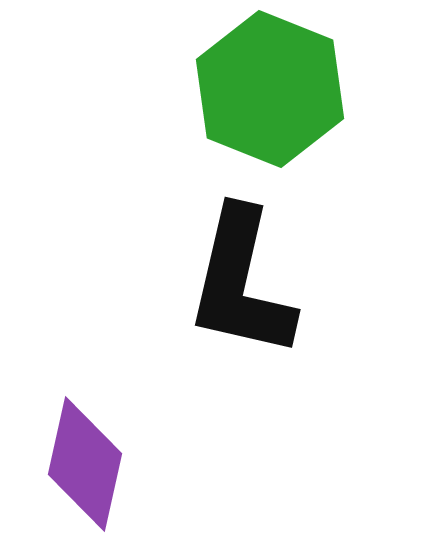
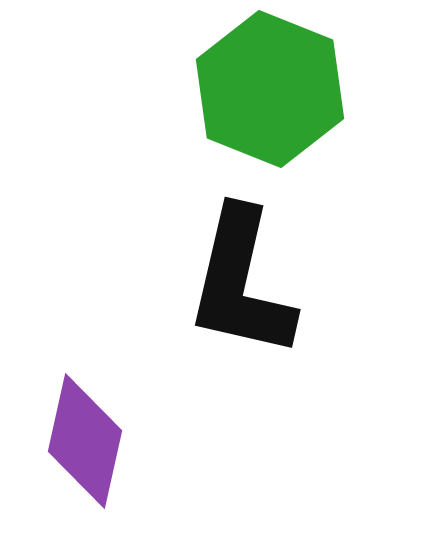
purple diamond: moved 23 px up
